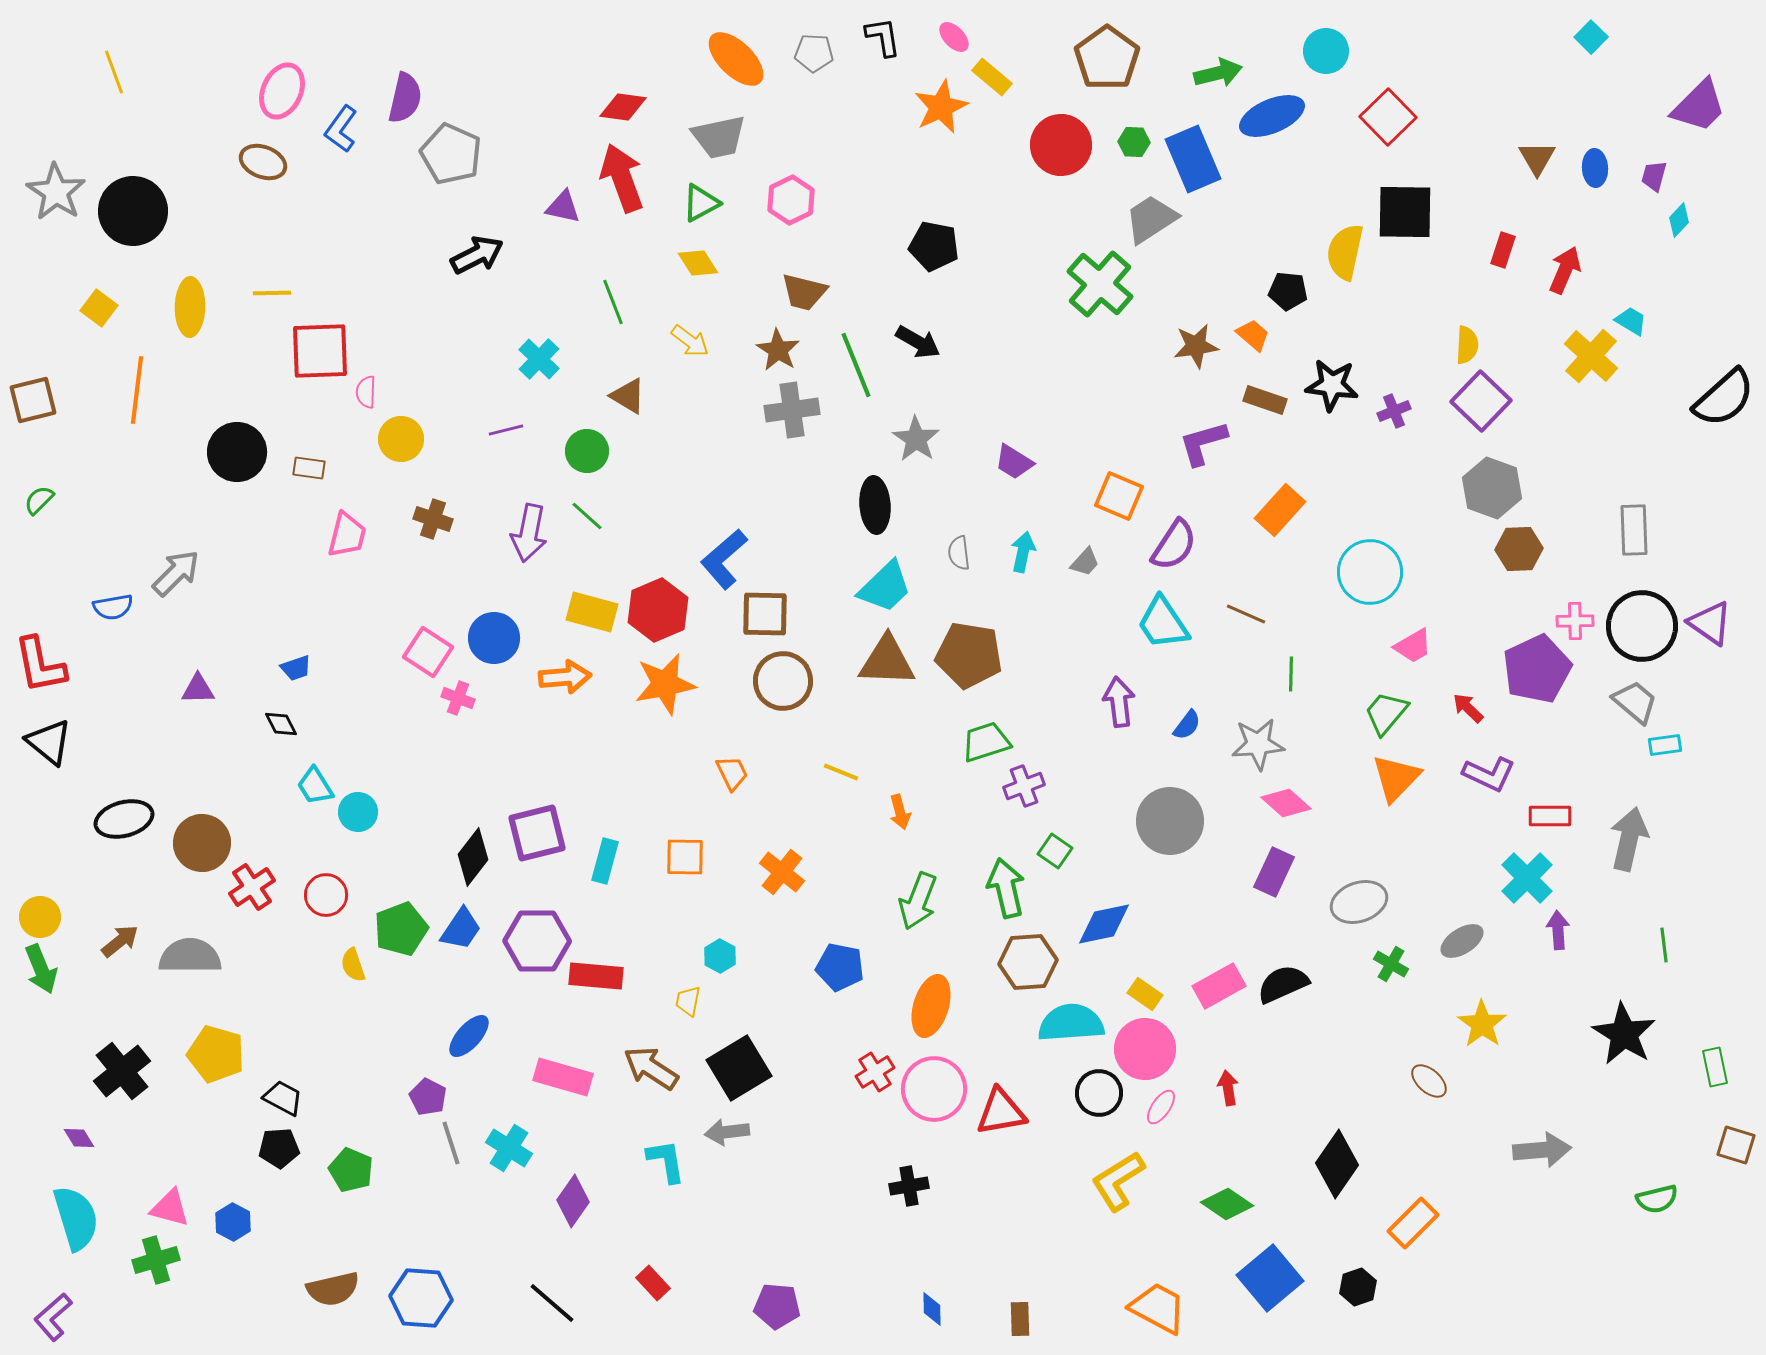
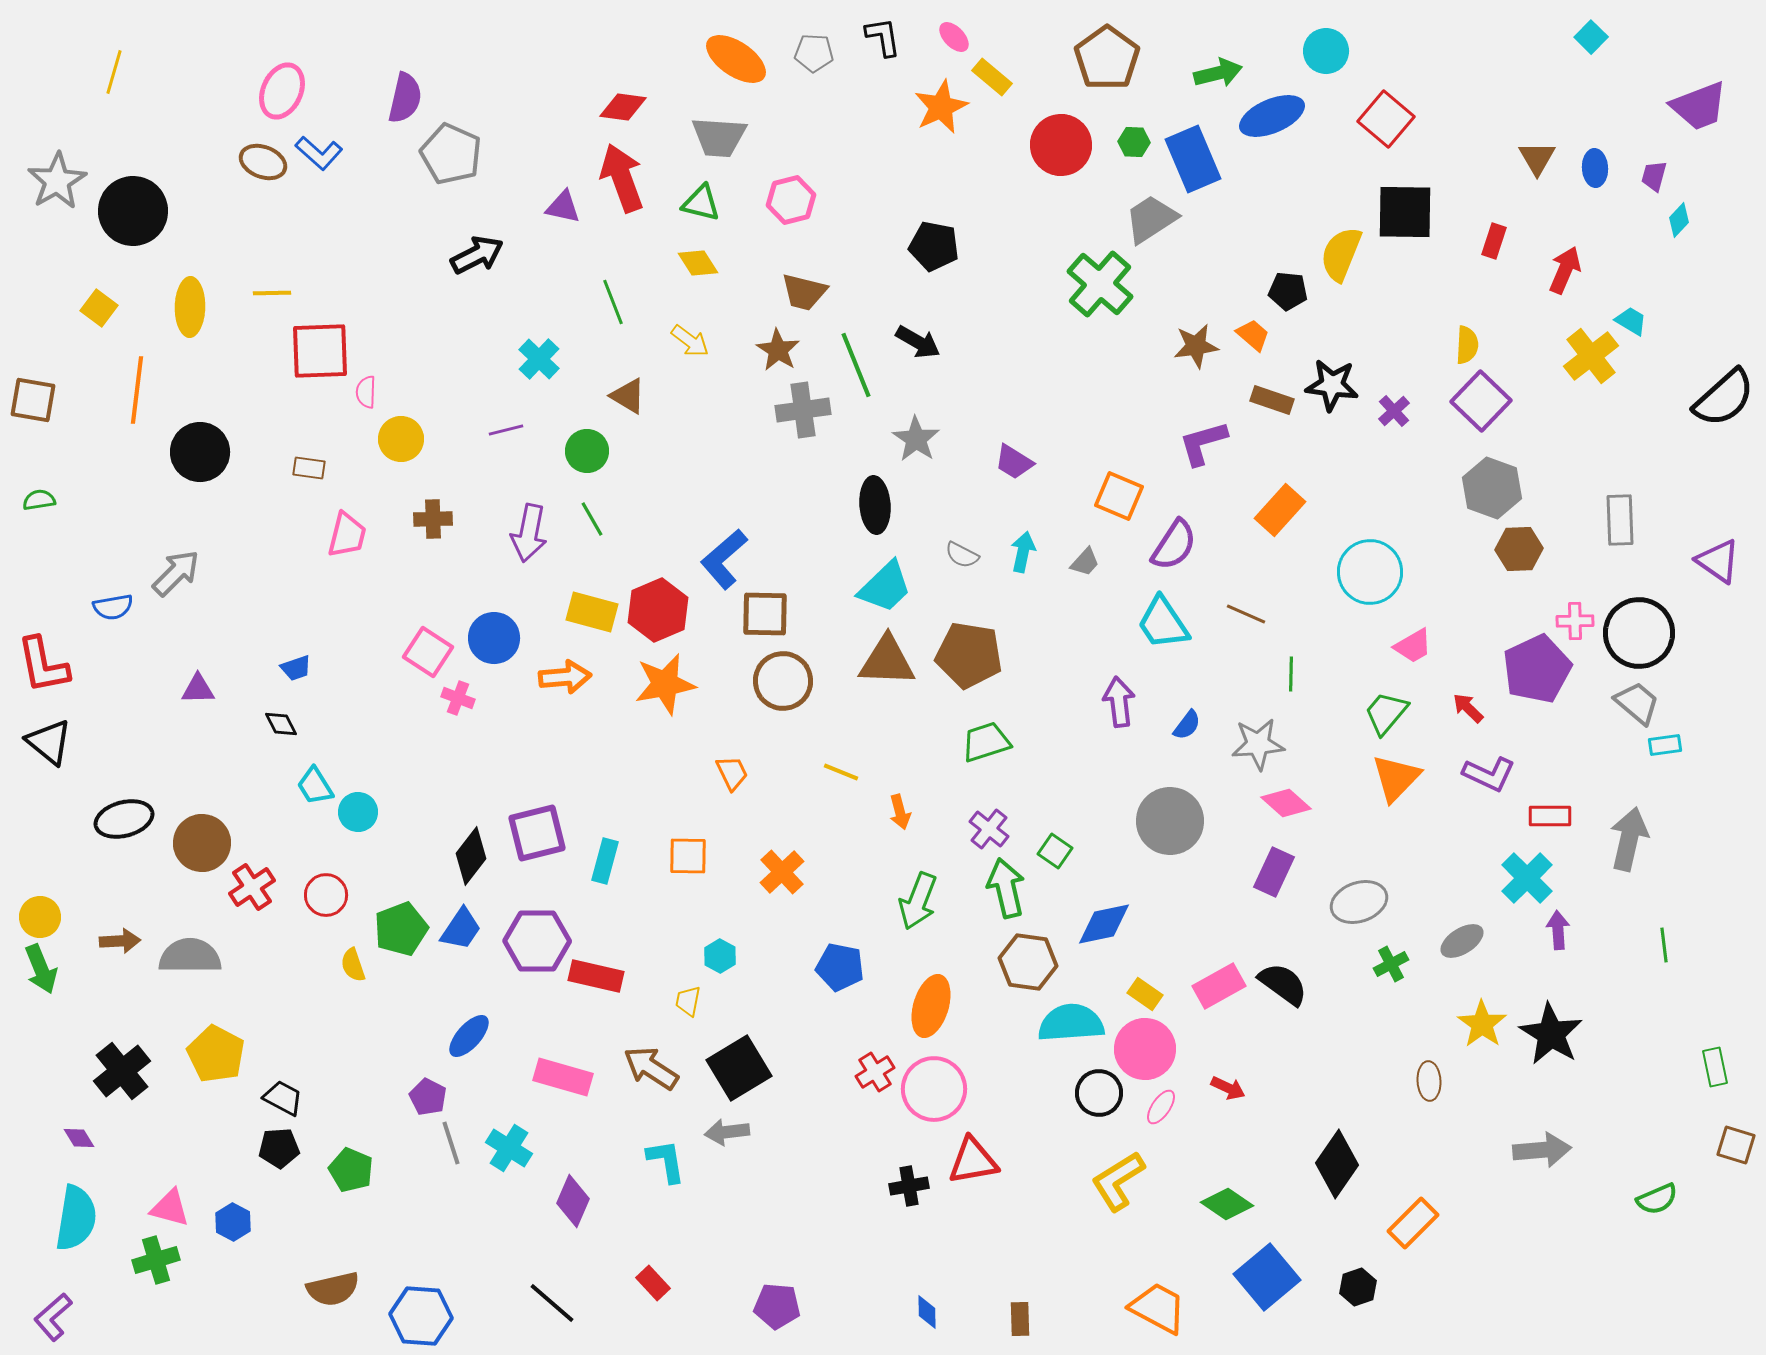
orange ellipse at (736, 59): rotated 10 degrees counterclockwise
yellow line at (114, 72): rotated 36 degrees clockwise
purple trapezoid at (1699, 106): rotated 24 degrees clockwise
red square at (1388, 117): moved 2 px left, 2 px down; rotated 6 degrees counterclockwise
blue L-shape at (341, 129): moved 22 px left, 24 px down; rotated 84 degrees counterclockwise
gray trapezoid at (719, 137): rotated 16 degrees clockwise
gray star at (56, 192): moved 1 px right, 11 px up; rotated 8 degrees clockwise
pink hexagon at (791, 200): rotated 12 degrees clockwise
green triangle at (701, 203): rotated 42 degrees clockwise
red rectangle at (1503, 250): moved 9 px left, 9 px up
yellow semicircle at (1345, 252): moved 4 px left, 2 px down; rotated 10 degrees clockwise
yellow cross at (1591, 356): rotated 10 degrees clockwise
brown square at (33, 400): rotated 24 degrees clockwise
brown rectangle at (1265, 400): moved 7 px right
gray cross at (792, 410): moved 11 px right
purple cross at (1394, 411): rotated 20 degrees counterclockwise
black circle at (237, 452): moved 37 px left
green semicircle at (39, 500): rotated 36 degrees clockwise
green line at (587, 516): moved 5 px right, 3 px down; rotated 18 degrees clockwise
brown cross at (433, 519): rotated 21 degrees counterclockwise
gray rectangle at (1634, 530): moved 14 px left, 10 px up
gray semicircle at (959, 553): moved 3 px right, 2 px down; rotated 56 degrees counterclockwise
purple triangle at (1710, 623): moved 8 px right, 62 px up
black circle at (1642, 626): moved 3 px left, 7 px down
red L-shape at (40, 665): moved 3 px right
gray trapezoid at (1635, 702): moved 2 px right, 1 px down
purple cross at (1024, 786): moved 35 px left, 43 px down; rotated 30 degrees counterclockwise
black diamond at (473, 857): moved 2 px left, 1 px up
orange square at (685, 857): moved 3 px right, 1 px up
orange cross at (782, 872): rotated 9 degrees clockwise
brown arrow at (120, 941): rotated 36 degrees clockwise
brown hexagon at (1028, 962): rotated 12 degrees clockwise
green cross at (1391, 964): rotated 32 degrees clockwise
red rectangle at (596, 976): rotated 8 degrees clockwise
black semicircle at (1283, 984): rotated 60 degrees clockwise
black star at (1624, 1034): moved 73 px left
yellow pentagon at (216, 1054): rotated 12 degrees clockwise
brown ellipse at (1429, 1081): rotated 45 degrees clockwise
red arrow at (1228, 1088): rotated 124 degrees clockwise
red triangle at (1001, 1112): moved 28 px left, 49 px down
green semicircle at (1657, 1199): rotated 9 degrees counterclockwise
purple diamond at (573, 1201): rotated 12 degrees counterclockwise
cyan semicircle at (76, 1218): rotated 26 degrees clockwise
blue square at (1270, 1278): moved 3 px left, 1 px up
blue hexagon at (421, 1298): moved 18 px down
blue diamond at (932, 1309): moved 5 px left, 3 px down
